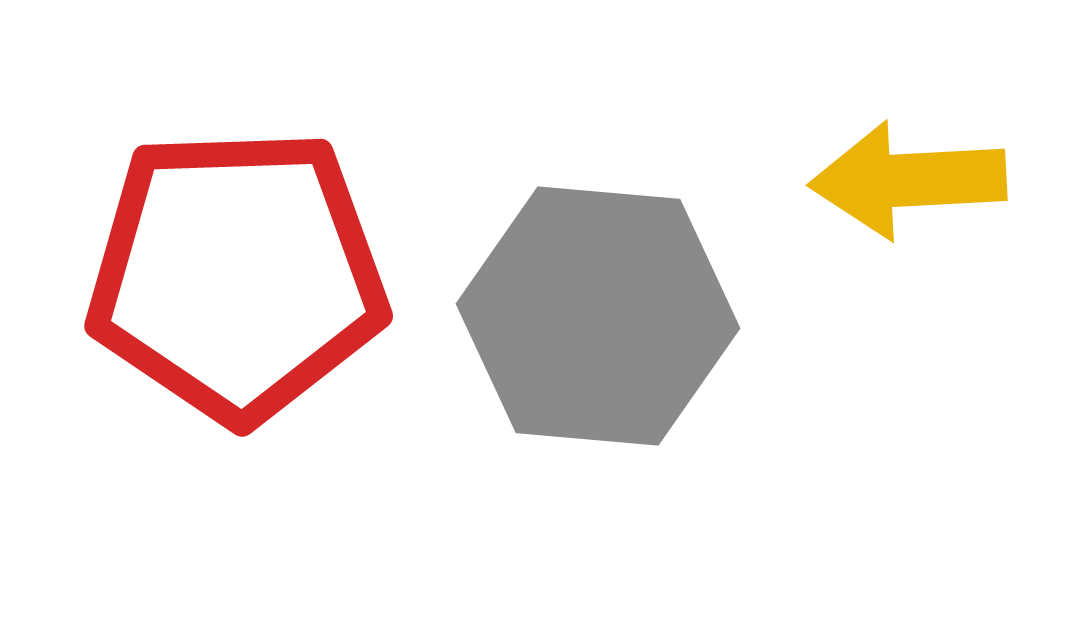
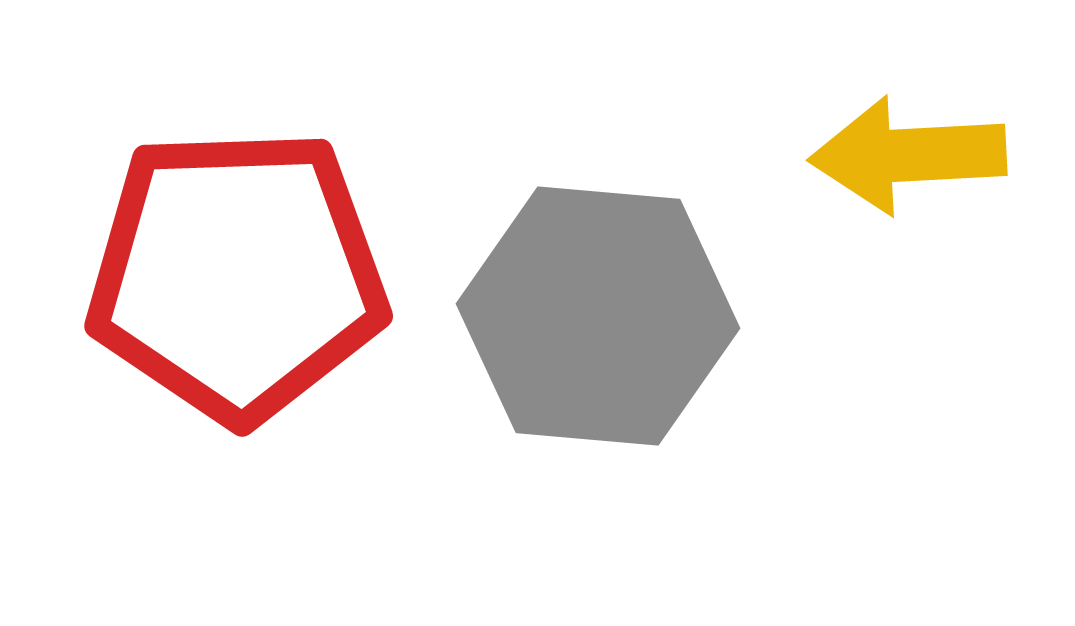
yellow arrow: moved 25 px up
